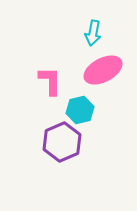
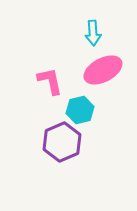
cyan arrow: rotated 15 degrees counterclockwise
pink L-shape: rotated 12 degrees counterclockwise
